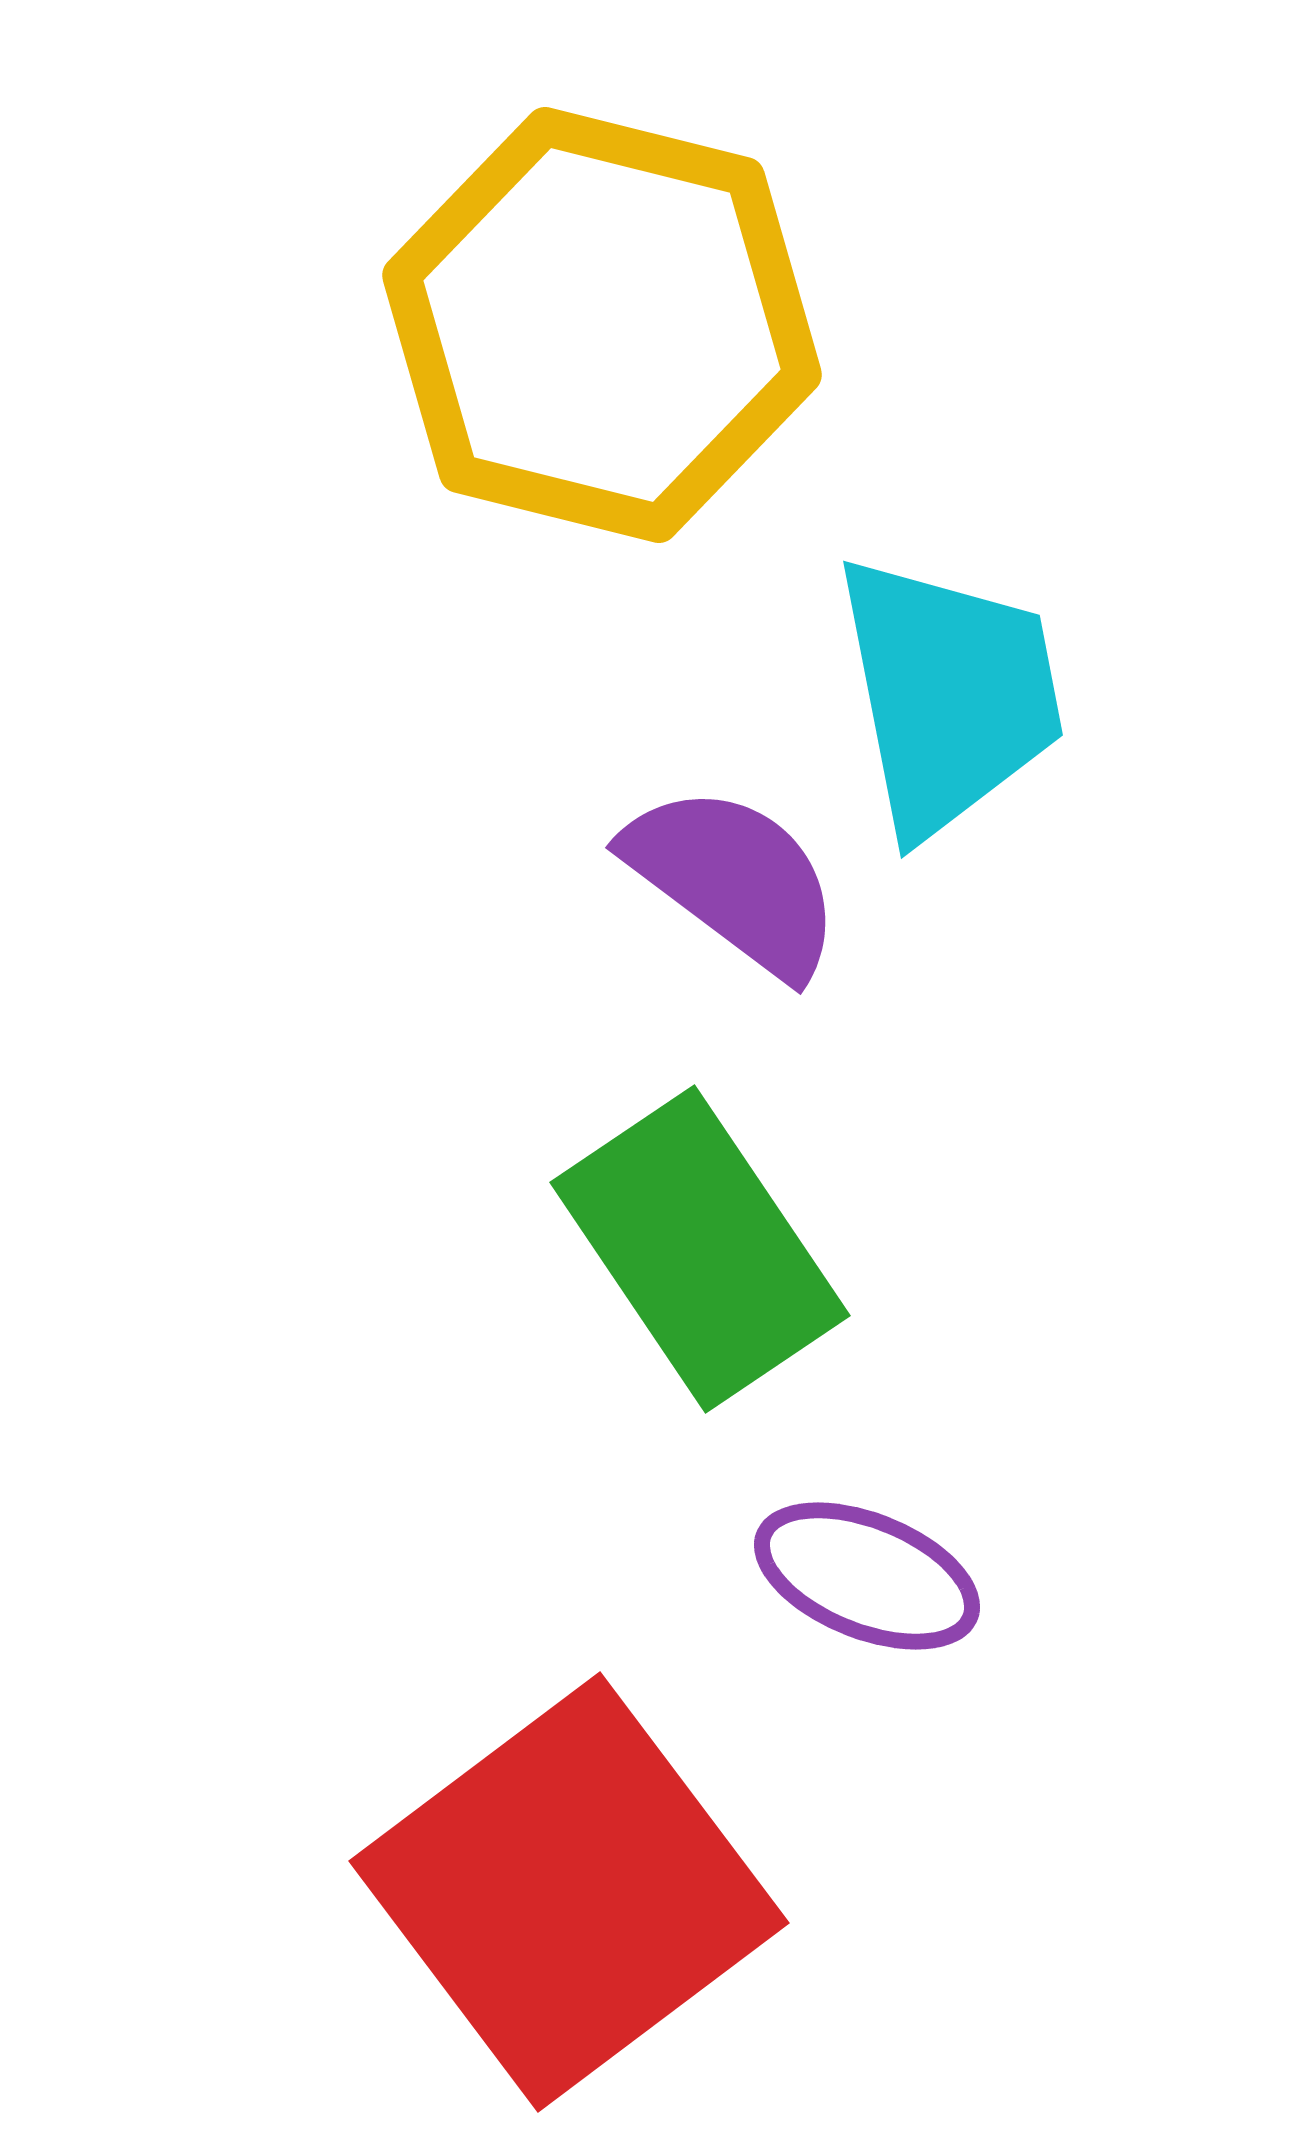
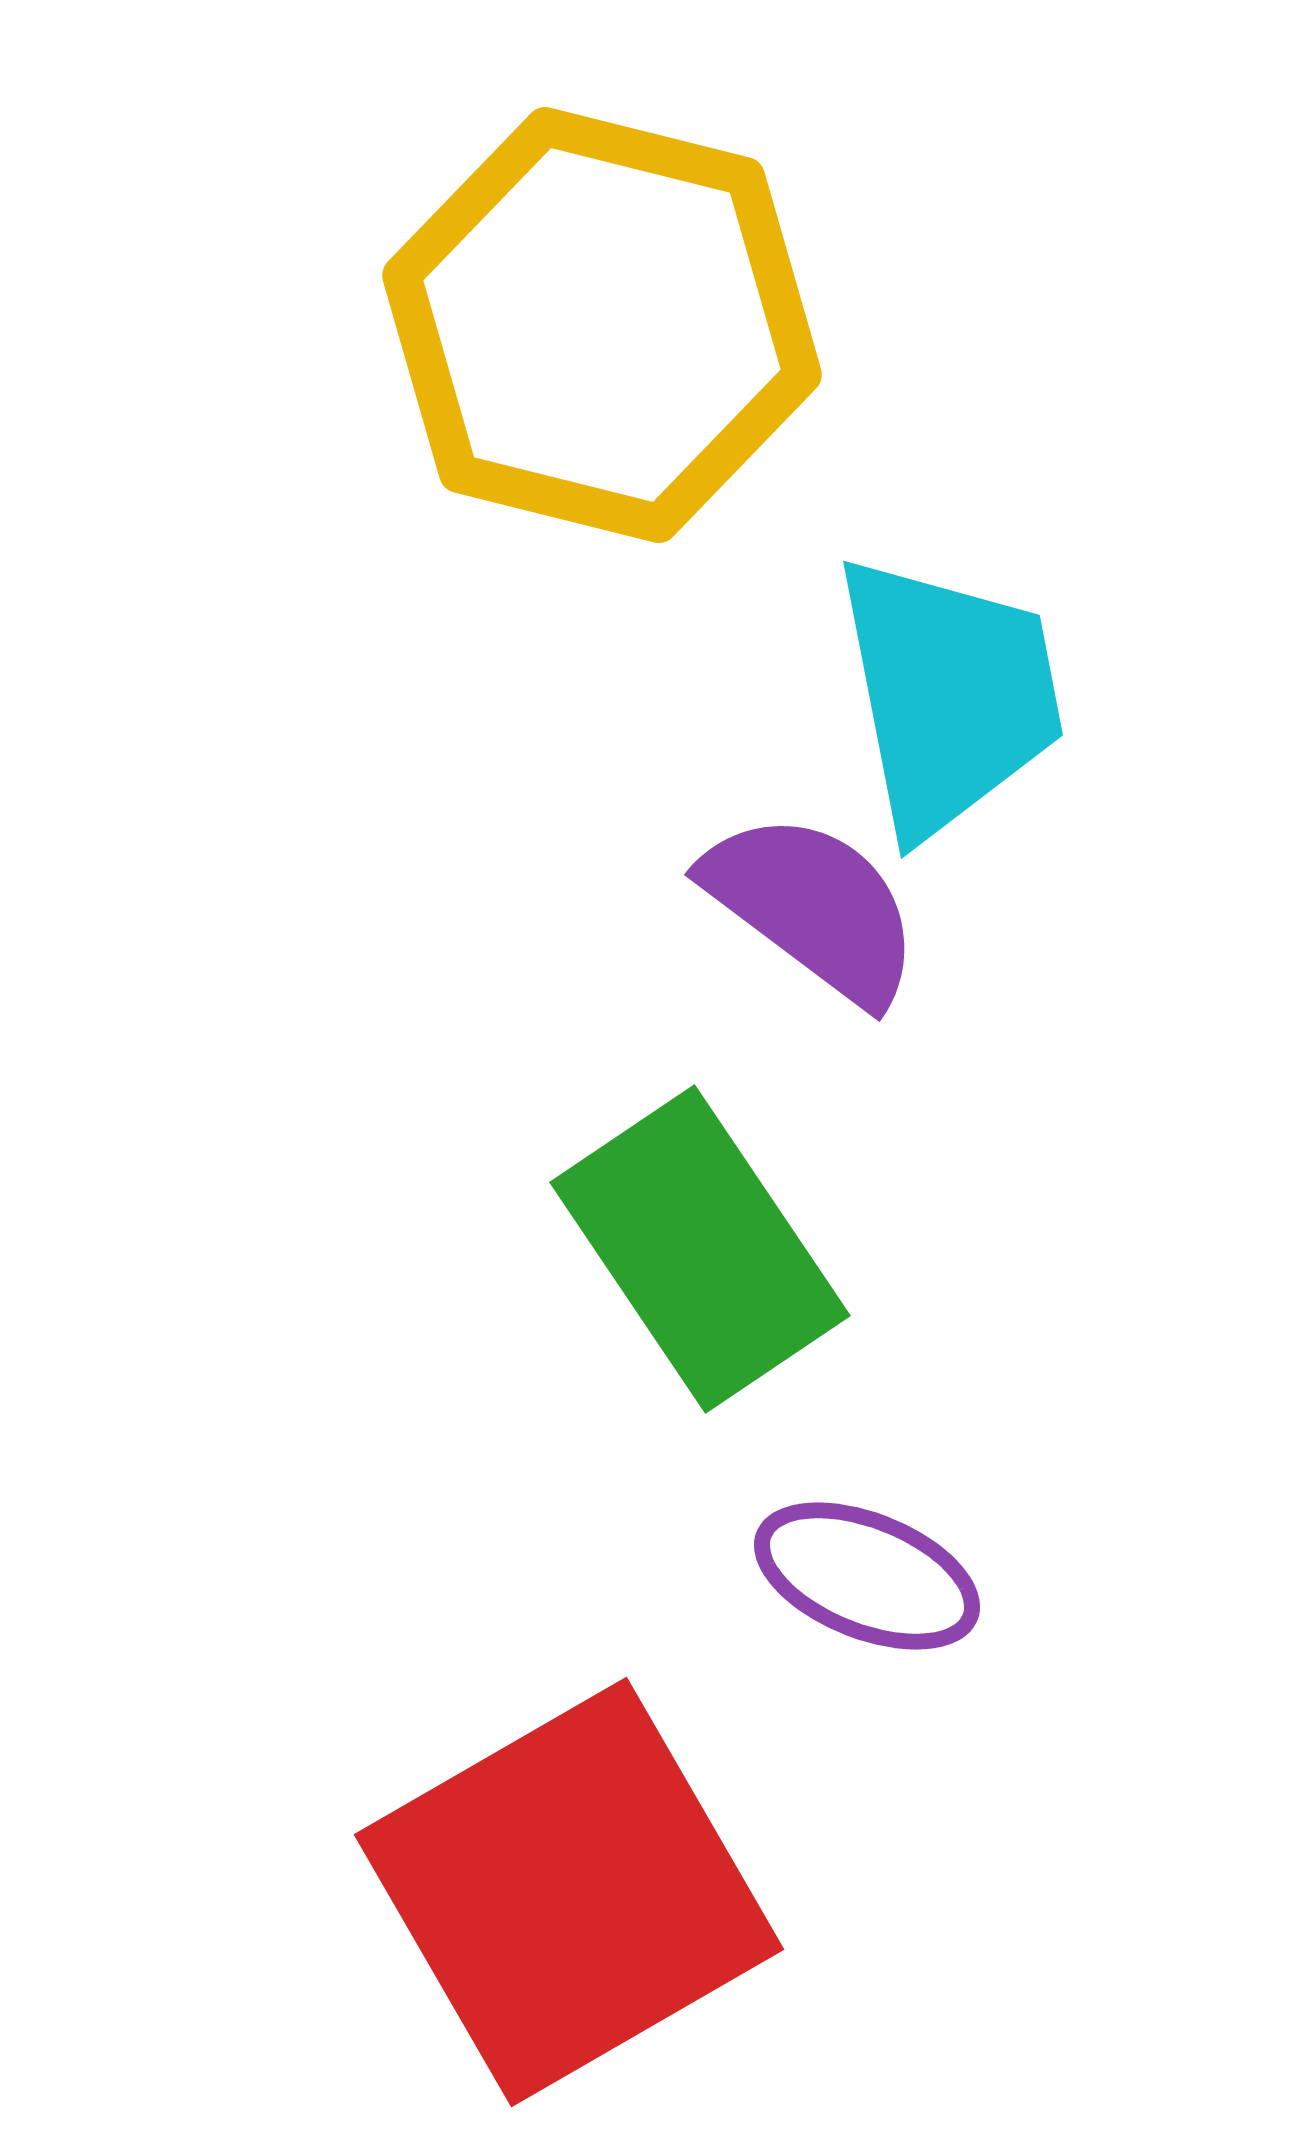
purple semicircle: moved 79 px right, 27 px down
red square: rotated 7 degrees clockwise
